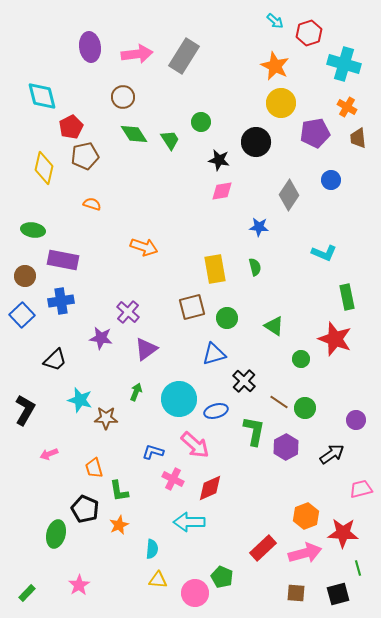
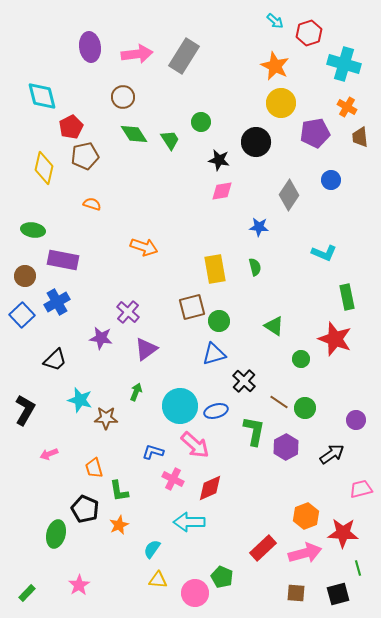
brown trapezoid at (358, 138): moved 2 px right, 1 px up
blue cross at (61, 301): moved 4 px left, 1 px down; rotated 20 degrees counterclockwise
green circle at (227, 318): moved 8 px left, 3 px down
cyan circle at (179, 399): moved 1 px right, 7 px down
cyan semicircle at (152, 549): rotated 150 degrees counterclockwise
